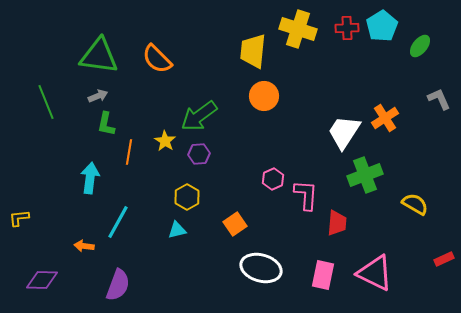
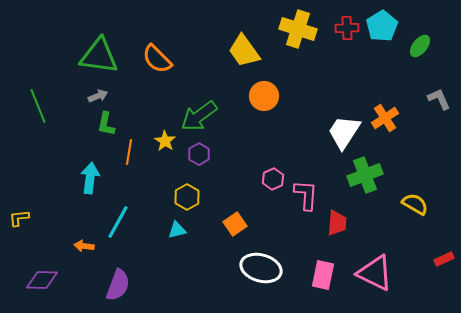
yellow trapezoid: moved 9 px left; rotated 42 degrees counterclockwise
green line: moved 8 px left, 4 px down
purple hexagon: rotated 25 degrees counterclockwise
